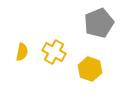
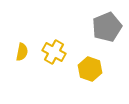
gray pentagon: moved 8 px right, 4 px down
